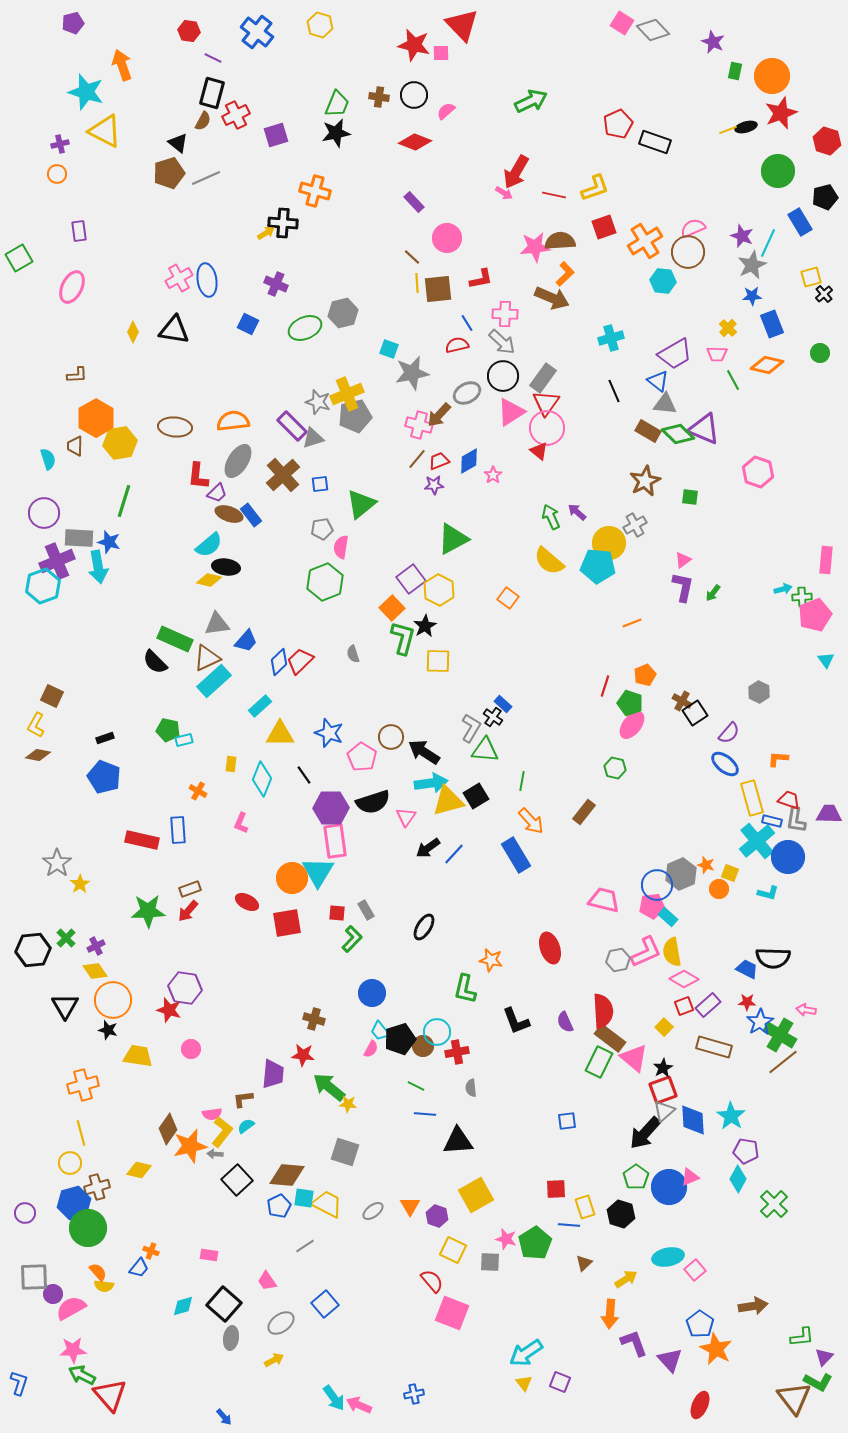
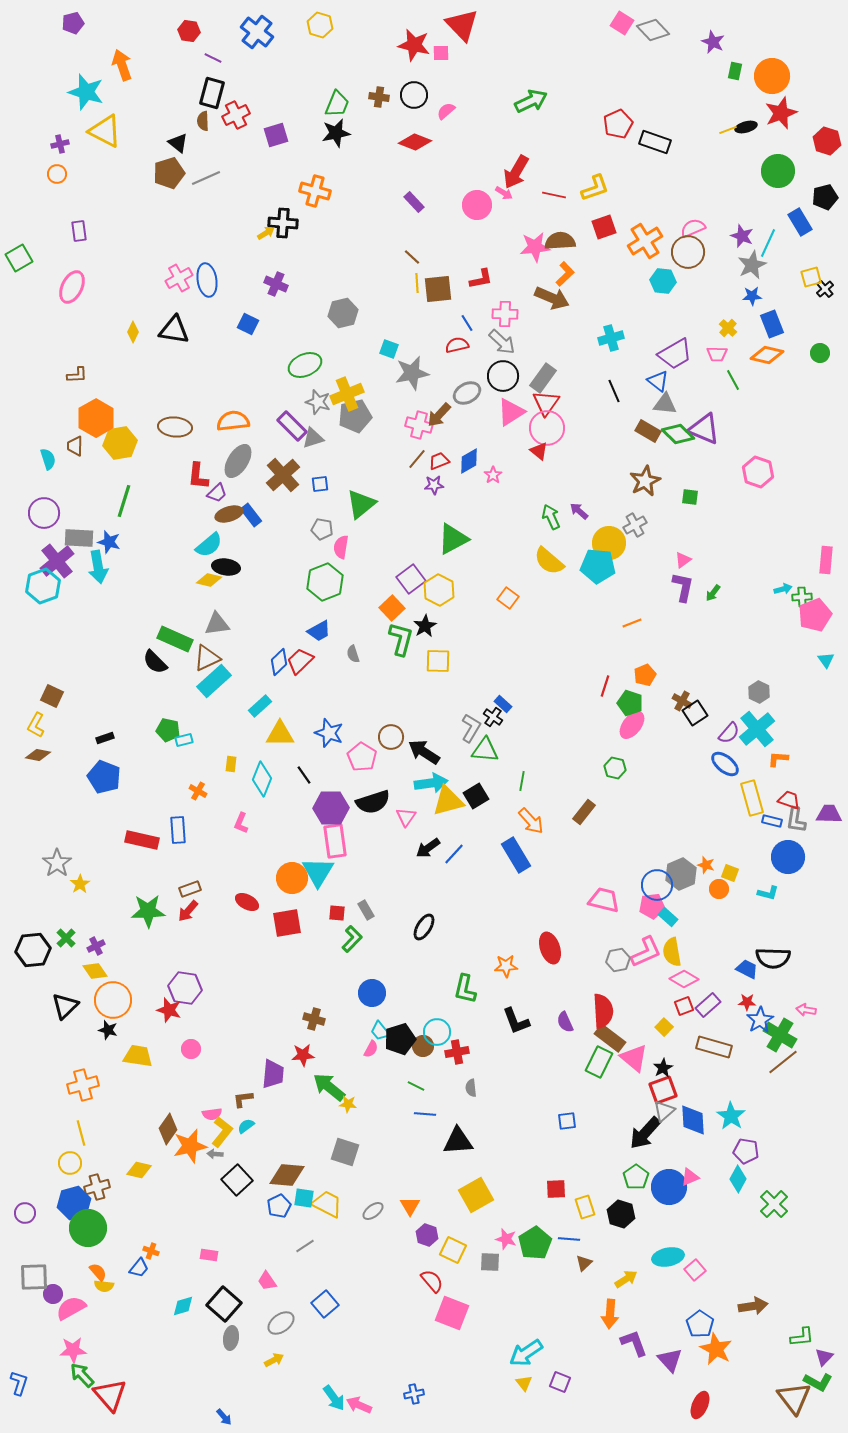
brown semicircle at (203, 121): rotated 150 degrees clockwise
pink circle at (447, 238): moved 30 px right, 33 px up
black cross at (824, 294): moved 1 px right, 5 px up
green ellipse at (305, 328): moved 37 px down
orange diamond at (767, 365): moved 10 px up
purple arrow at (577, 512): moved 2 px right, 1 px up
brown ellipse at (229, 514): rotated 36 degrees counterclockwise
gray pentagon at (322, 529): rotated 20 degrees clockwise
purple cross at (57, 561): rotated 16 degrees counterclockwise
green L-shape at (403, 638): moved 2 px left, 1 px down
blue trapezoid at (246, 641): moved 73 px right, 10 px up; rotated 20 degrees clockwise
cyan cross at (757, 841): moved 112 px up
orange star at (491, 960): moved 15 px right, 6 px down; rotated 15 degrees counterclockwise
black triangle at (65, 1006): rotated 16 degrees clockwise
blue star at (760, 1022): moved 2 px up
red star at (303, 1055): rotated 10 degrees counterclockwise
purple hexagon at (437, 1216): moved 10 px left, 19 px down
blue line at (569, 1225): moved 14 px down
green arrow at (82, 1375): rotated 20 degrees clockwise
